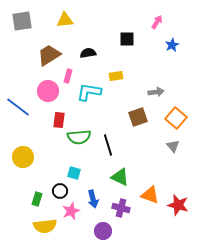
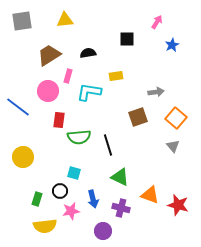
pink star: rotated 12 degrees clockwise
